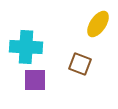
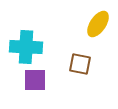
brown square: rotated 10 degrees counterclockwise
